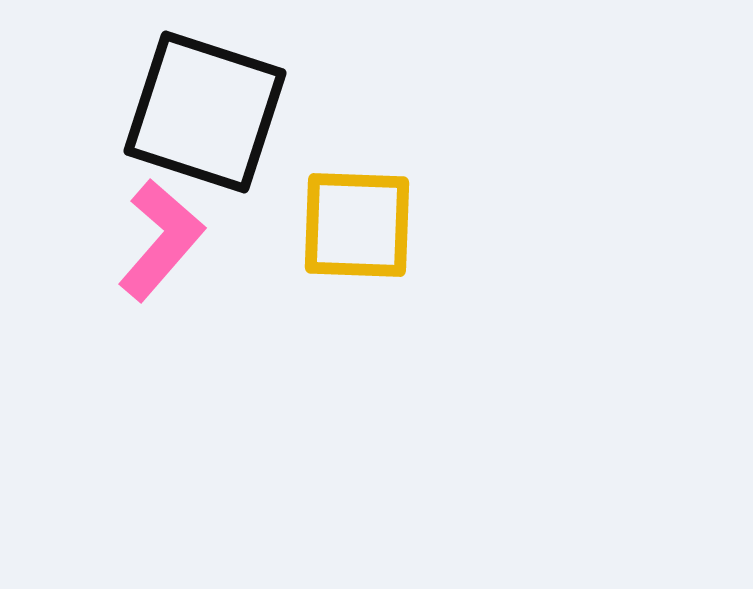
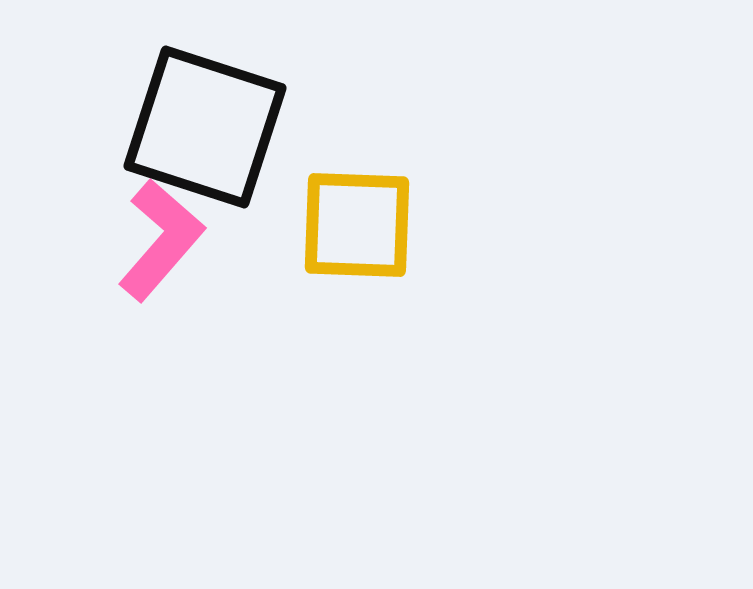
black square: moved 15 px down
